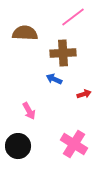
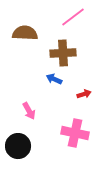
pink cross: moved 1 px right, 11 px up; rotated 20 degrees counterclockwise
